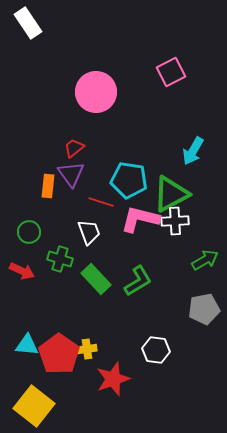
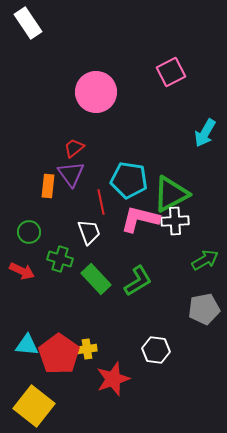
cyan arrow: moved 12 px right, 18 px up
red line: rotated 60 degrees clockwise
